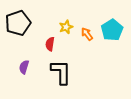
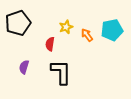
cyan pentagon: rotated 20 degrees clockwise
orange arrow: moved 1 px down
